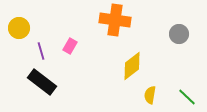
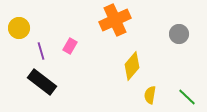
orange cross: rotated 32 degrees counterclockwise
yellow diamond: rotated 12 degrees counterclockwise
